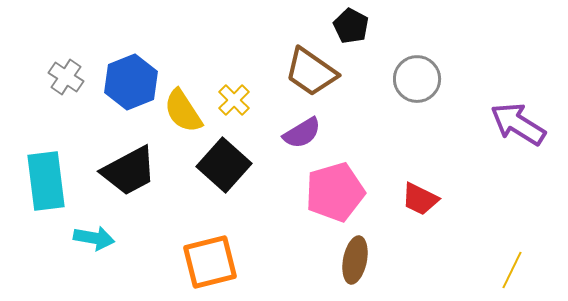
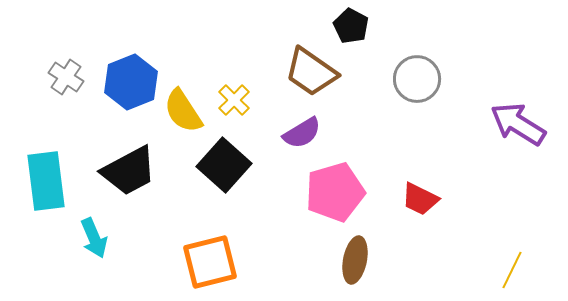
cyan arrow: rotated 57 degrees clockwise
